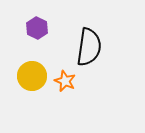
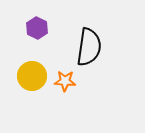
orange star: rotated 20 degrees counterclockwise
